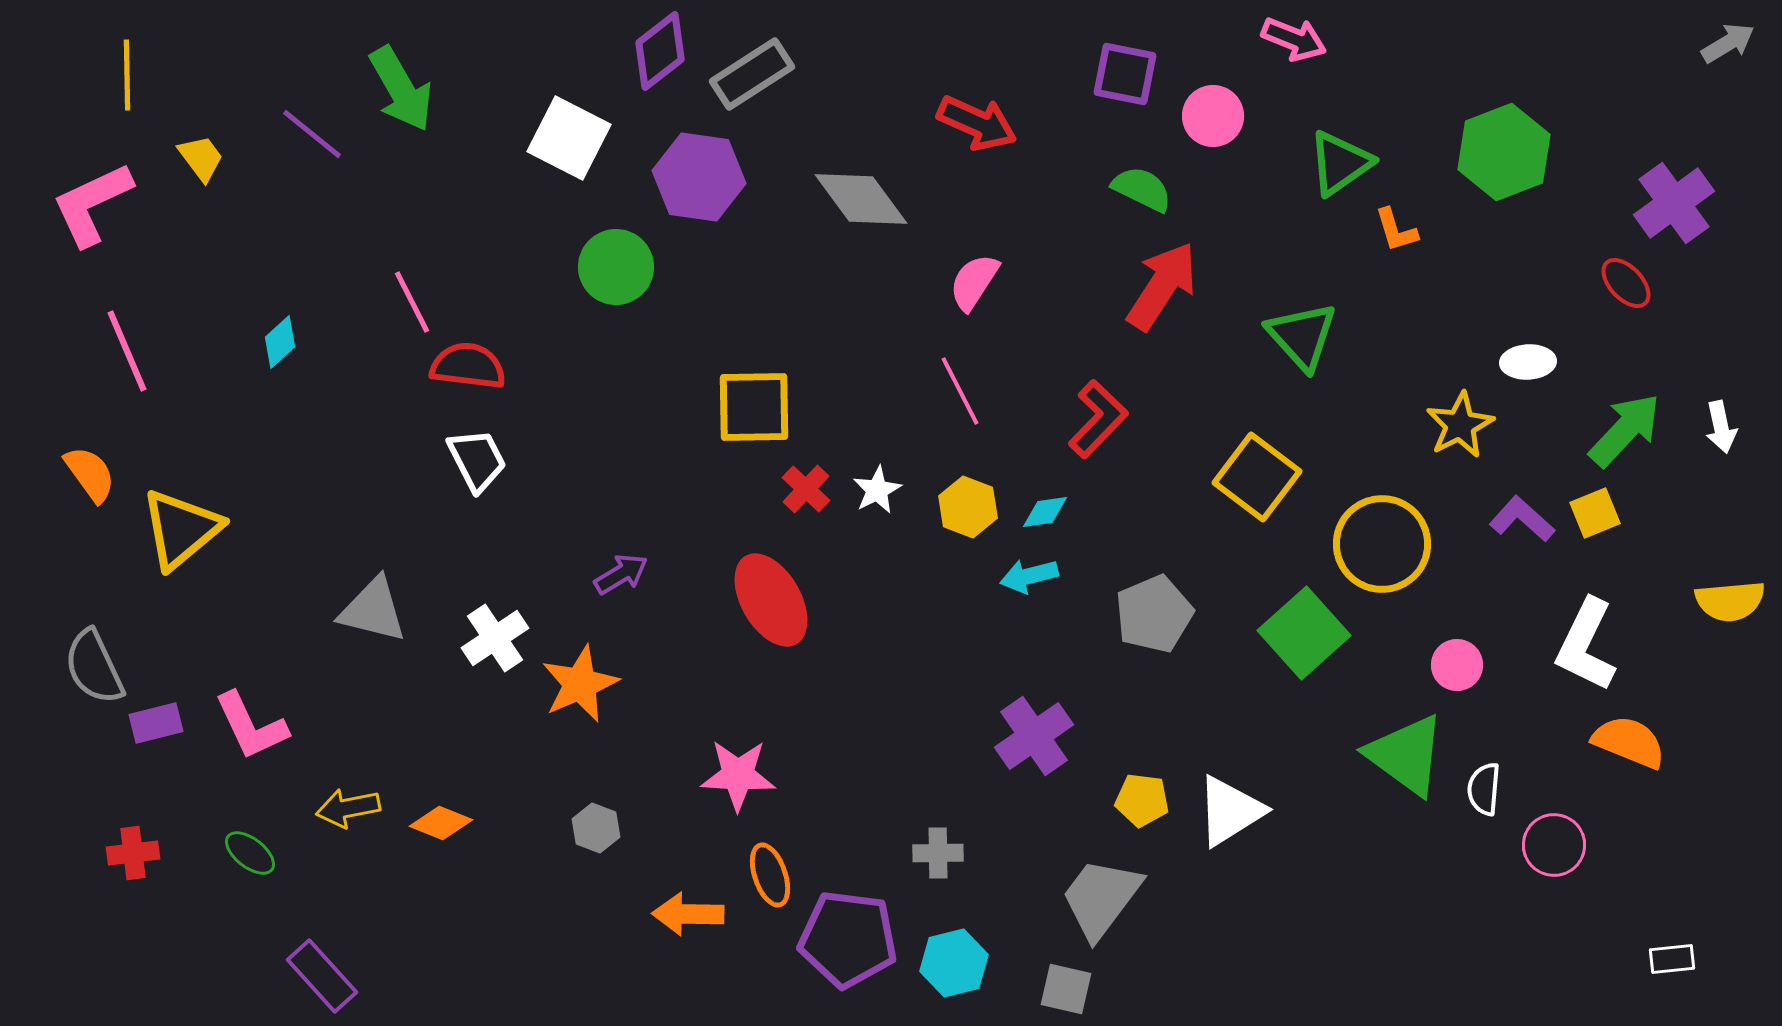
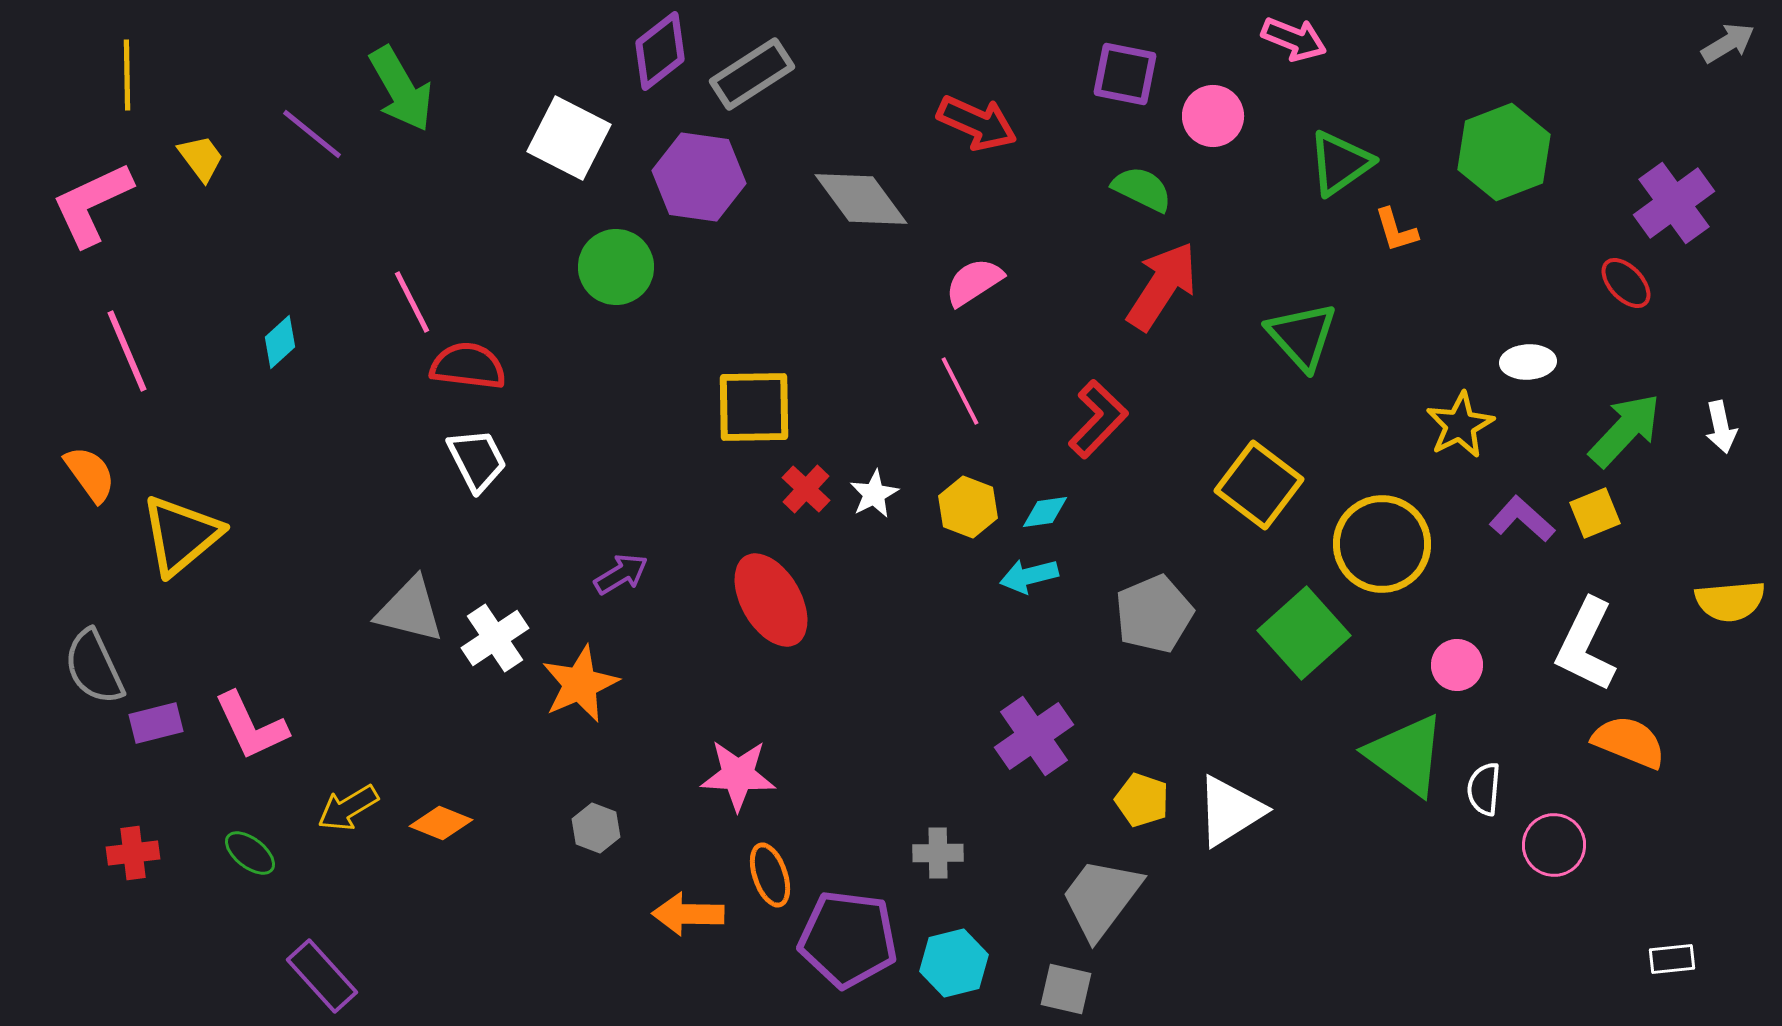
pink semicircle at (974, 282): rotated 24 degrees clockwise
yellow square at (1257, 477): moved 2 px right, 8 px down
white star at (877, 490): moved 3 px left, 4 px down
yellow triangle at (181, 529): moved 6 px down
gray triangle at (373, 610): moved 37 px right
yellow pentagon at (1142, 800): rotated 12 degrees clockwise
yellow arrow at (348, 808): rotated 20 degrees counterclockwise
